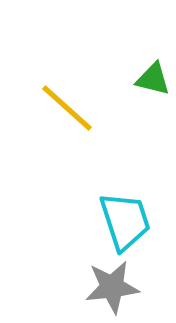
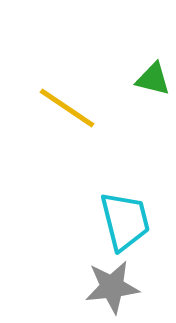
yellow line: rotated 8 degrees counterclockwise
cyan trapezoid: rotated 4 degrees clockwise
